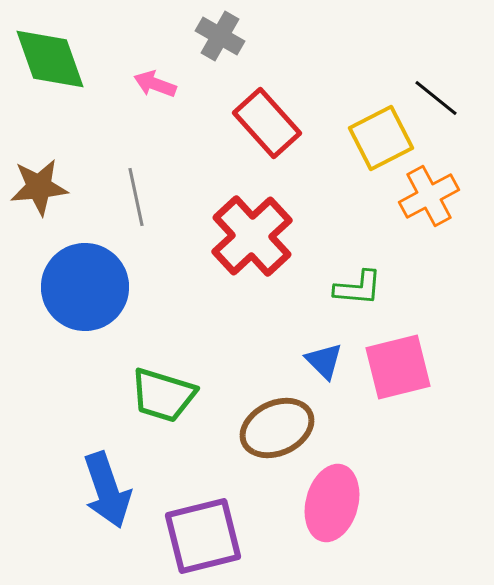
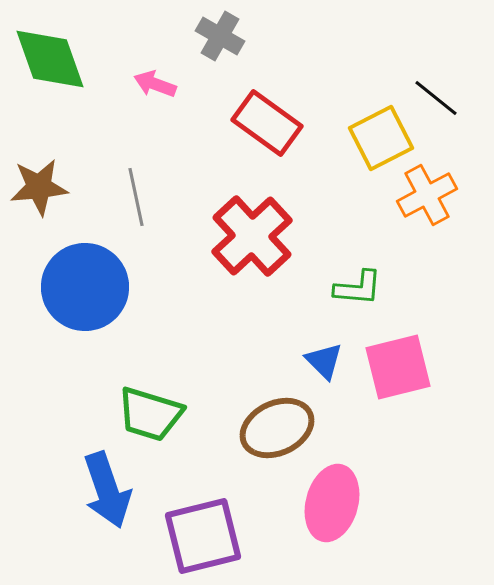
red rectangle: rotated 12 degrees counterclockwise
orange cross: moved 2 px left, 1 px up
green trapezoid: moved 13 px left, 19 px down
